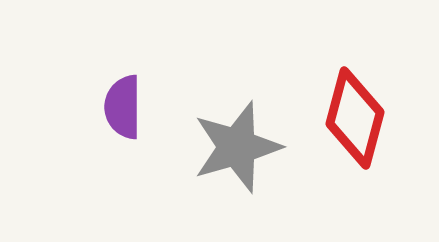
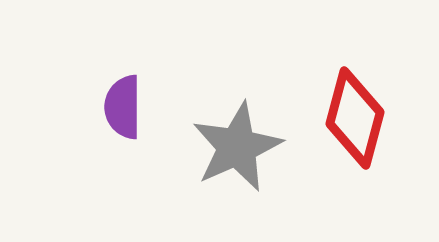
gray star: rotated 8 degrees counterclockwise
